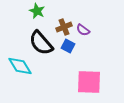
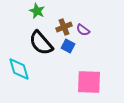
cyan diamond: moved 1 px left, 3 px down; rotated 15 degrees clockwise
